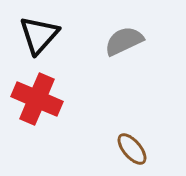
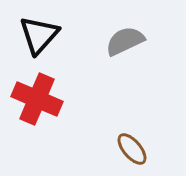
gray semicircle: moved 1 px right
